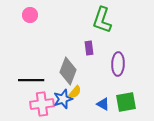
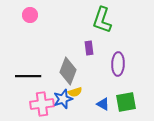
black line: moved 3 px left, 4 px up
yellow semicircle: rotated 32 degrees clockwise
